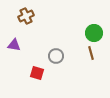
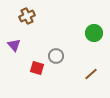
brown cross: moved 1 px right
purple triangle: rotated 40 degrees clockwise
brown line: moved 21 px down; rotated 64 degrees clockwise
red square: moved 5 px up
